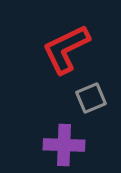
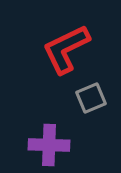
purple cross: moved 15 px left
